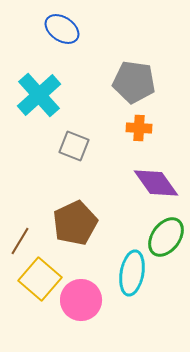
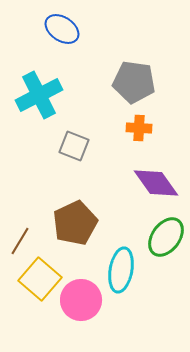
cyan cross: rotated 15 degrees clockwise
cyan ellipse: moved 11 px left, 3 px up
